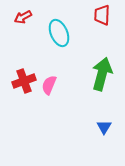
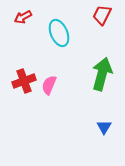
red trapezoid: rotated 25 degrees clockwise
